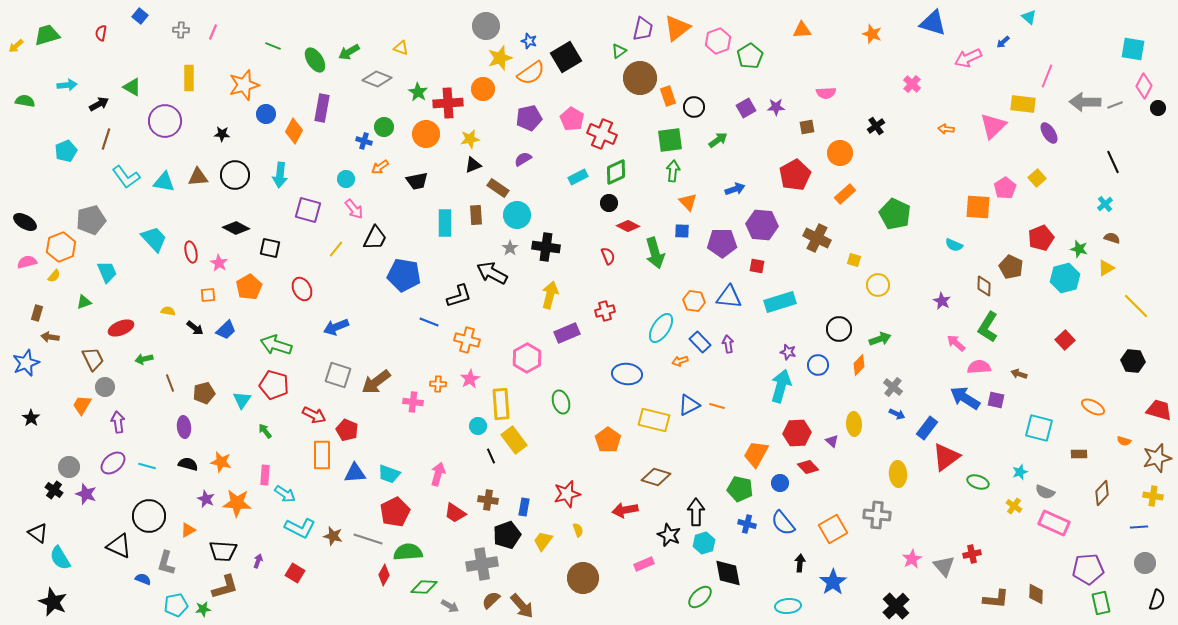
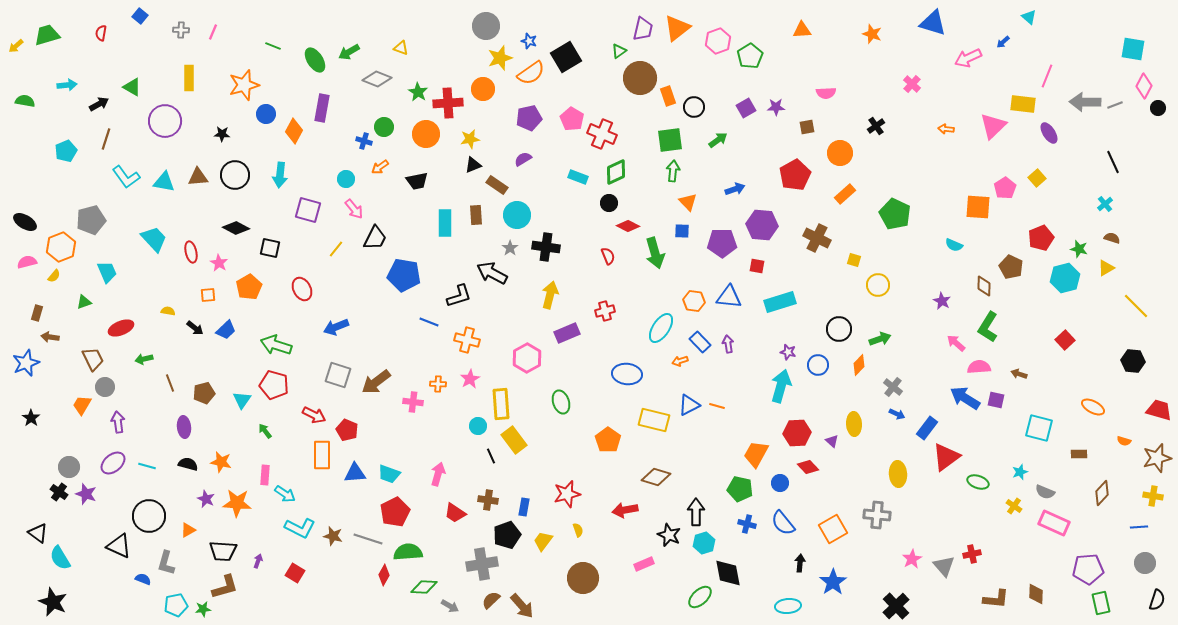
cyan rectangle at (578, 177): rotated 48 degrees clockwise
brown rectangle at (498, 188): moved 1 px left, 3 px up
black cross at (54, 490): moved 5 px right, 2 px down
